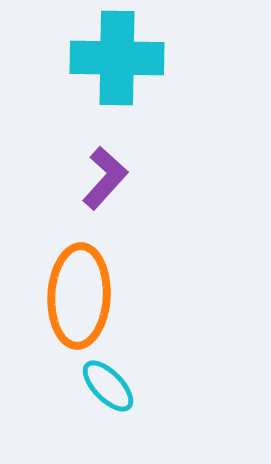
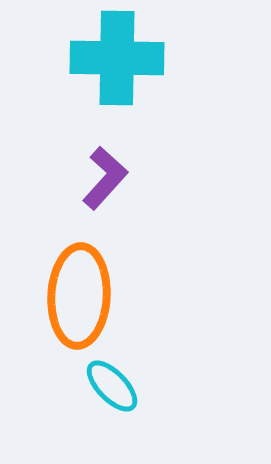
cyan ellipse: moved 4 px right
